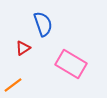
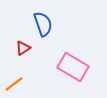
pink rectangle: moved 2 px right, 3 px down
orange line: moved 1 px right, 1 px up
